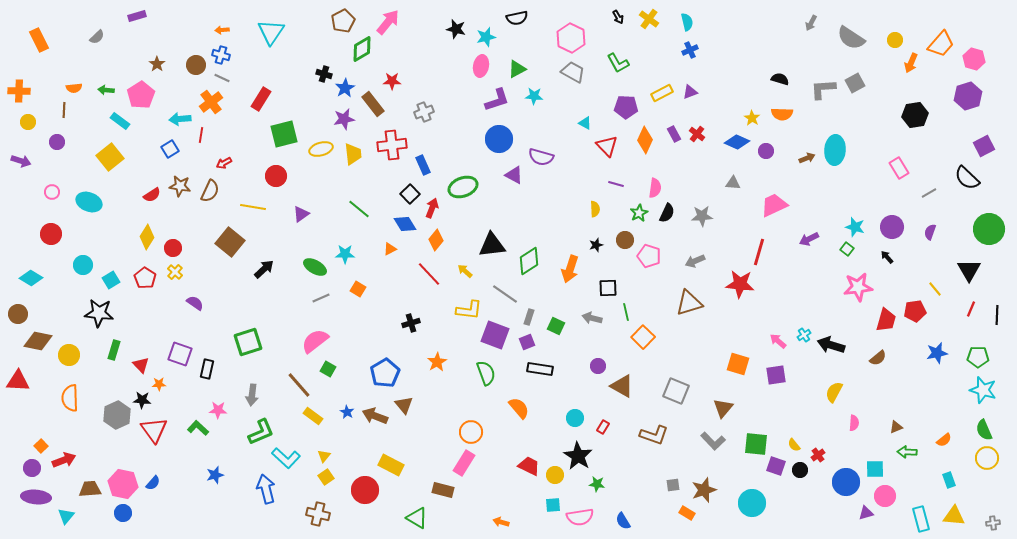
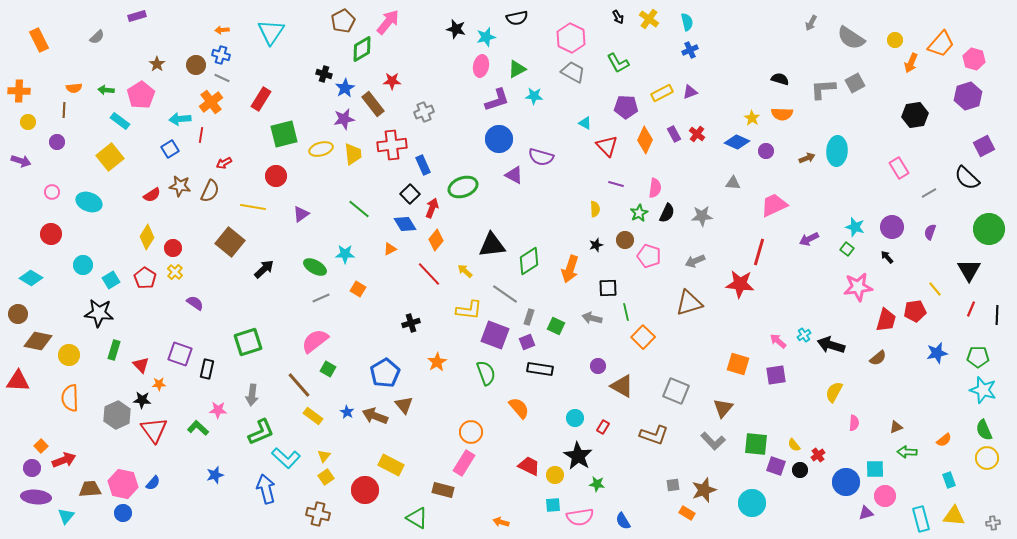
cyan ellipse at (835, 150): moved 2 px right, 1 px down
